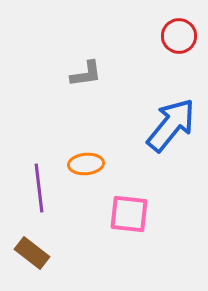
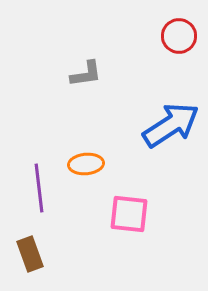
blue arrow: rotated 18 degrees clockwise
brown rectangle: moved 2 px left, 1 px down; rotated 32 degrees clockwise
